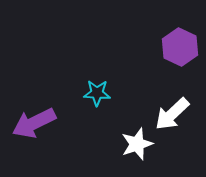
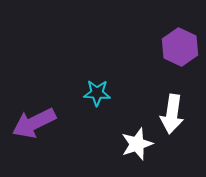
white arrow: rotated 39 degrees counterclockwise
